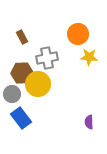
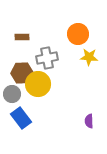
brown rectangle: rotated 64 degrees counterclockwise
purple semicircle: moved 1 px up
